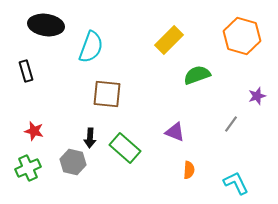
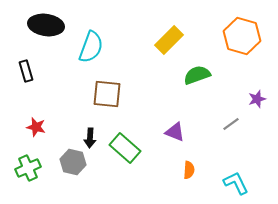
purple star: moved 3 px down
gray line: rotated 18 degrees clockwise
red star: moved 2 px right, 4 px up
